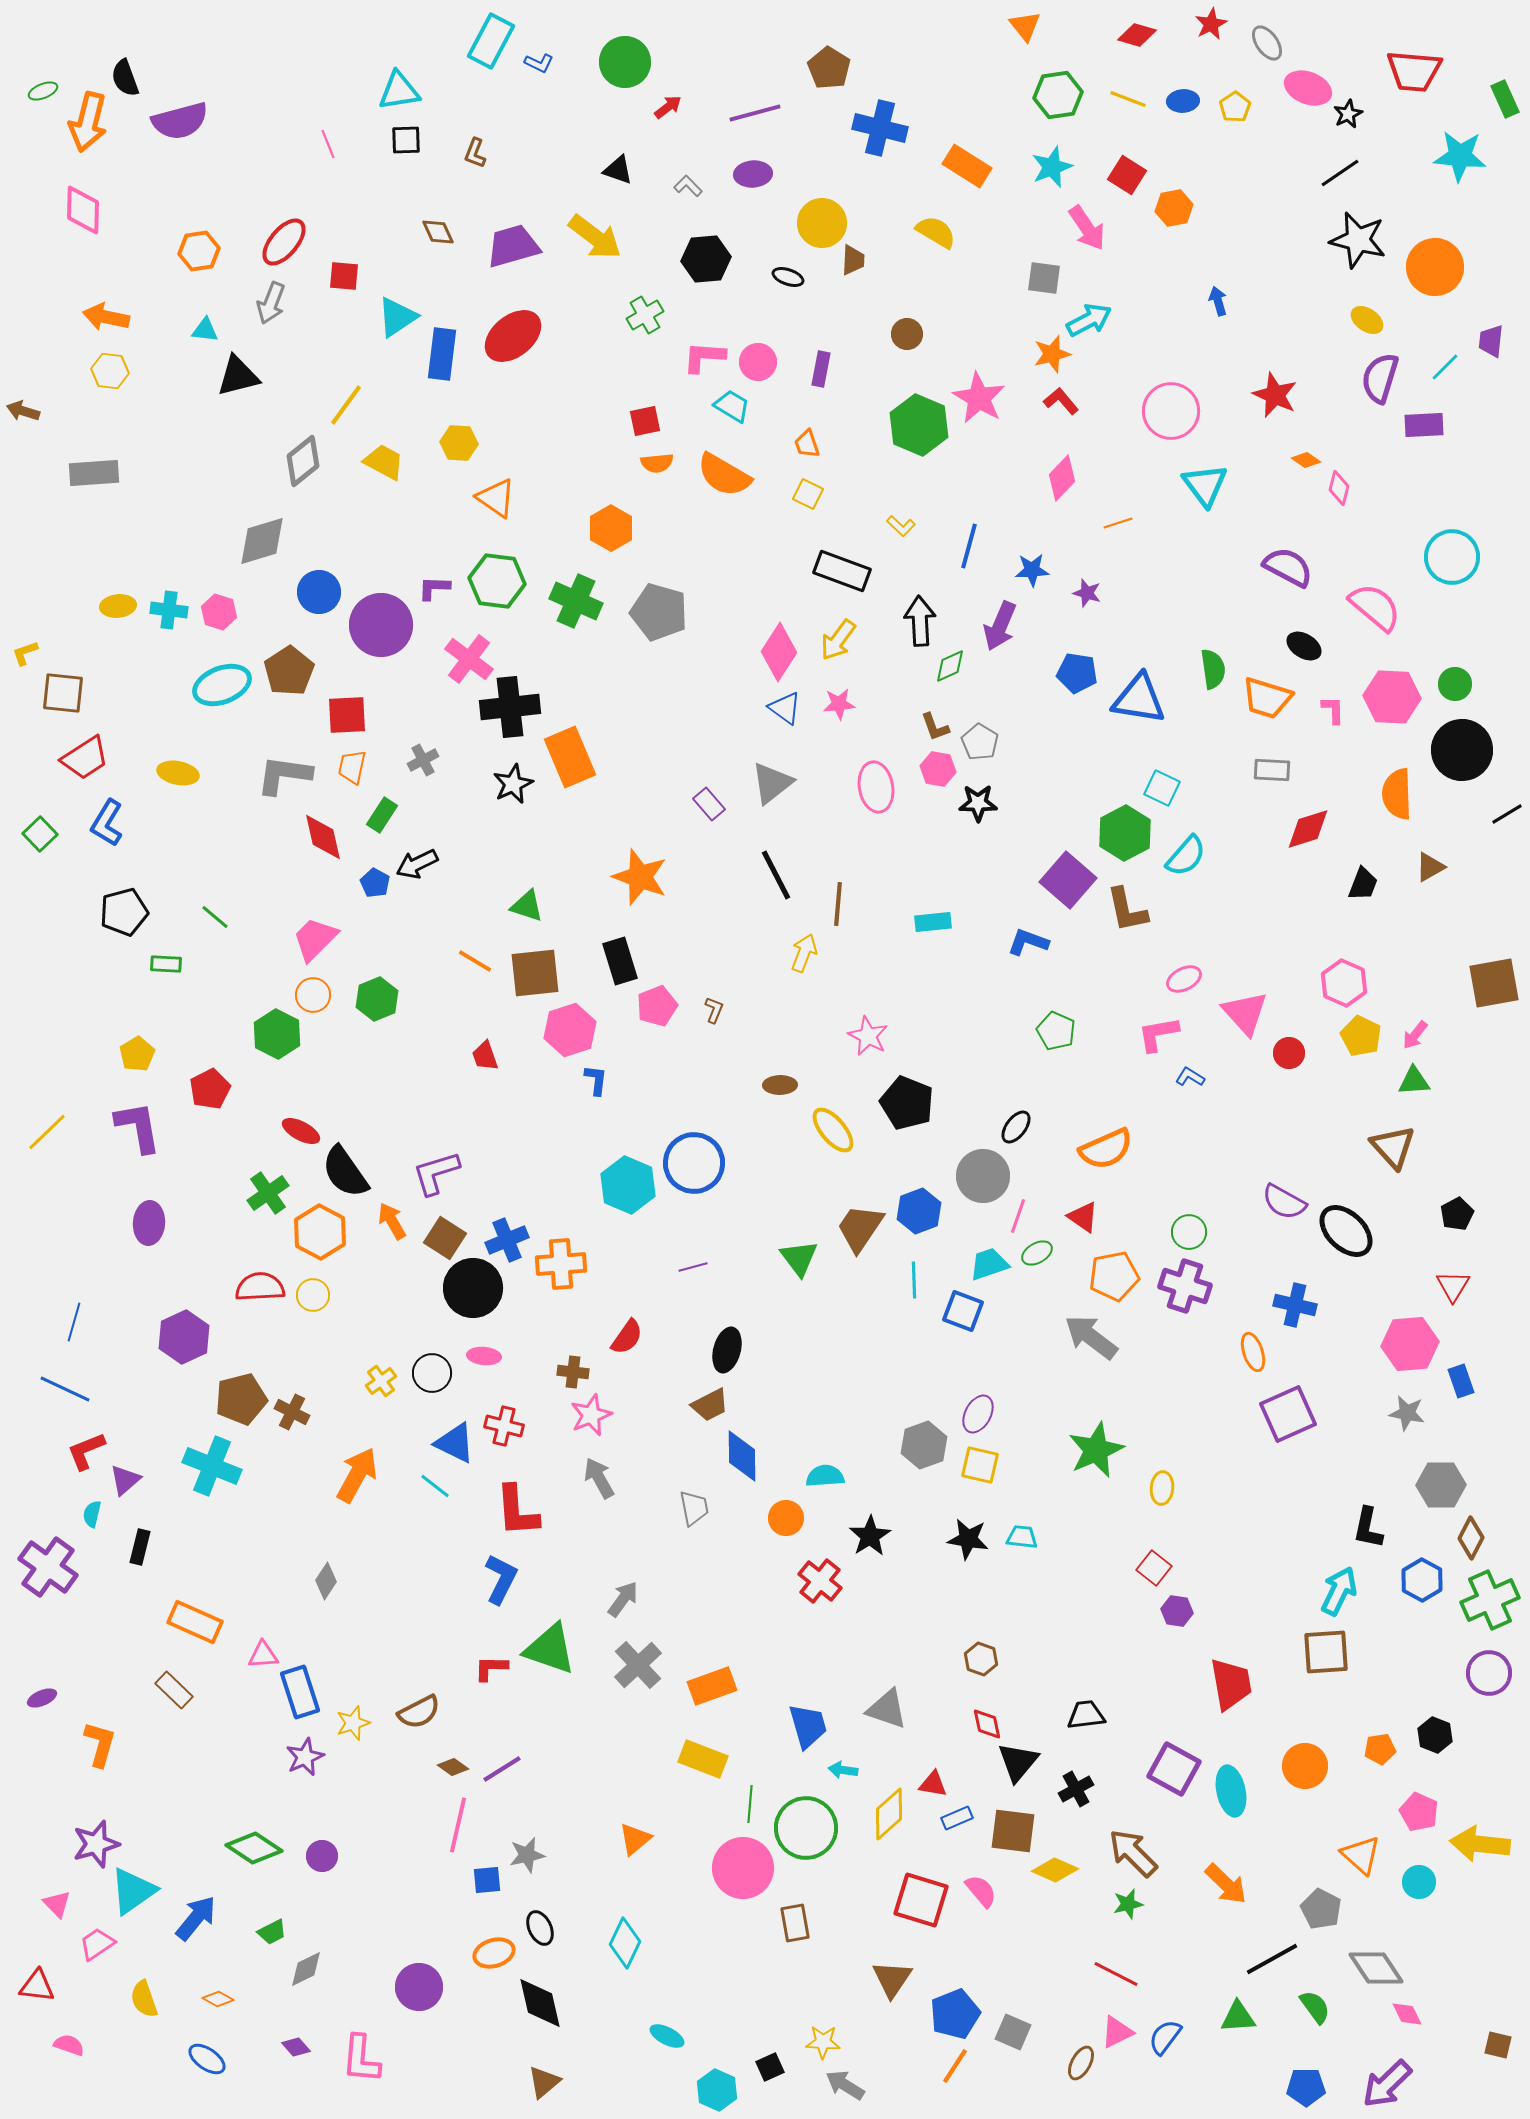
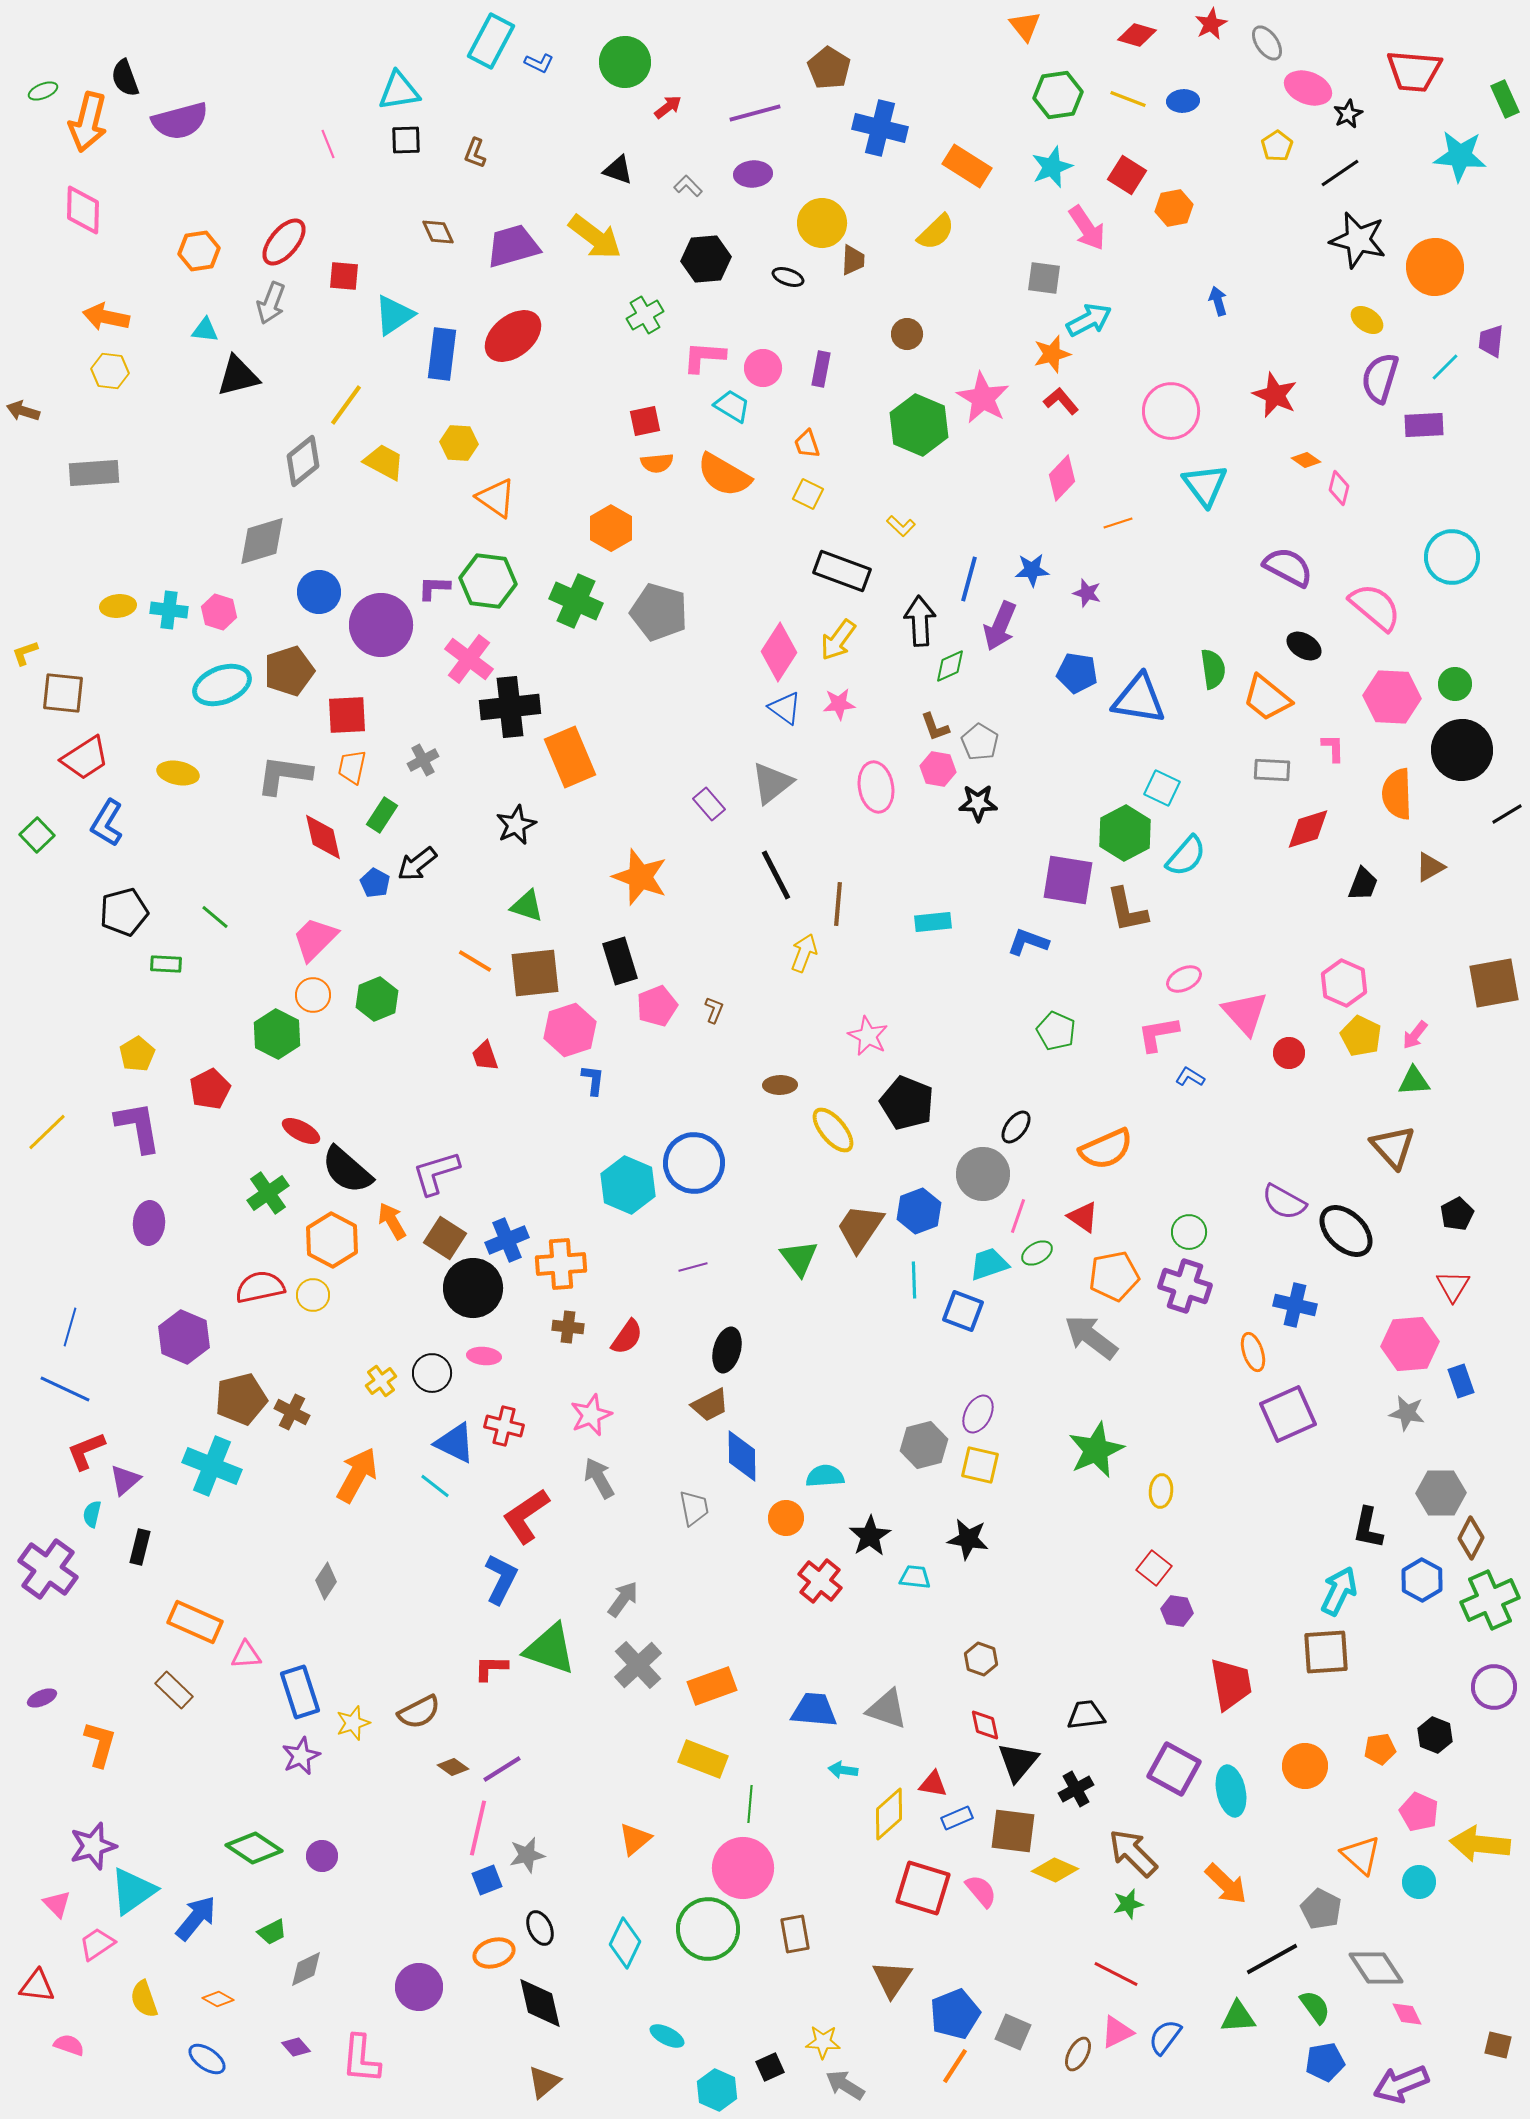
yellow pentagon at (1235, 107): moved 42 px right, 39 px down
yellow semicircle at (936, 232): rotated 105 degrees clockwise
cyan triangle at (397, 317): moved 3 px left, 2 px up
pink circle at (758, 362): moved 5 px right, 6 px down
pink star at (979, 398): moved 4 px right
blue line at (969, 546): moved 33 px down
green hexagon at (497, 581): moved 9 px left
brown pentagon at (289, 671): rotated 15 degrees clockwise
orange trapezoid at (1267, 698): rotated 22 degrees clockwise
pink L-shape at (1333, 710): moved 38 px down
black star at (513, 784): moved 3 px right, 41 px down
green square at (40, 834): moved 3 px left, 1 px down
black arrow at (417, 864): rotated 12 degrees counterclockwise
purple square at (1068, 880): rotated 32 degrees counterclockwise
blue L-shape at (596, 1080): moved 3 px left
black semicircle at (345, 1172): moved 2 px right, 2 px up; rotated 14 degrees counterclockwise
gray circle at (983, 1176): moved 2 px up
orange hexagon at (320, 1232): moved 12 px right, 8 px down
red semicircle at (260, 1287): rotated 9 degrees counterclockwise
blue line at (74, 1322): moved 4 px left, 5 px down
purple hexagon at (184, 1337): rotated 12 degrees counterclockwise
brown cross at (573, 1372): moved 5 px left, 45 px up
gray hexagon at (924, 1445): rotated 6 degrees clockwise
gray hexagon at (1441, 1485): moved 8 px down
yellow ellipse at (1162, 1488): moved 1 px left, 3 px down
red L-shape at (517, 1511): moved 9 px right, 5 px down; rotated 60 degrees clockwise
cyan trapezoid at (1022, 1537): moved 107 px left, 40 px down
purple cross at (48, 1567): moved 2 px down
pink triangle at (263, 1655): moved 17 px left
purple circle at (1489, 1673): moved 5 px right, 14 px down
red diamond at (987, 1724): moved 2 px left, 1 px down
blue trapezoid at (808, 1726): moved 6 px right, 16 px up; rotated 69 degrees counterclockwise
purple star at (305, 1757): moved 4 px left, 1 px up
pink line at (458, 1825): moved 20 px right, 3 px down
green circle at (806, 1828): moved 98 px left, 101 px down
purple star at (96, 1844): moved 3 px left, 2 px down
blue square at (487, 1880): rotated 16 degrees counterclockwise
red square at (921, 1900): moved 2 px right, 12 px up
brown rectangle at (795, 1923): moved 11 px down
brown ellipse at (1081, 2063): moved 3 px left, 9 px up
purple arrow at (1387, 2084): moved 14 px right; rotated 22 degrees clockwise
blue pentagon at (1306, 2087): moved 19 px right, 25 px up; rotated 9 degrees counterclockwise
